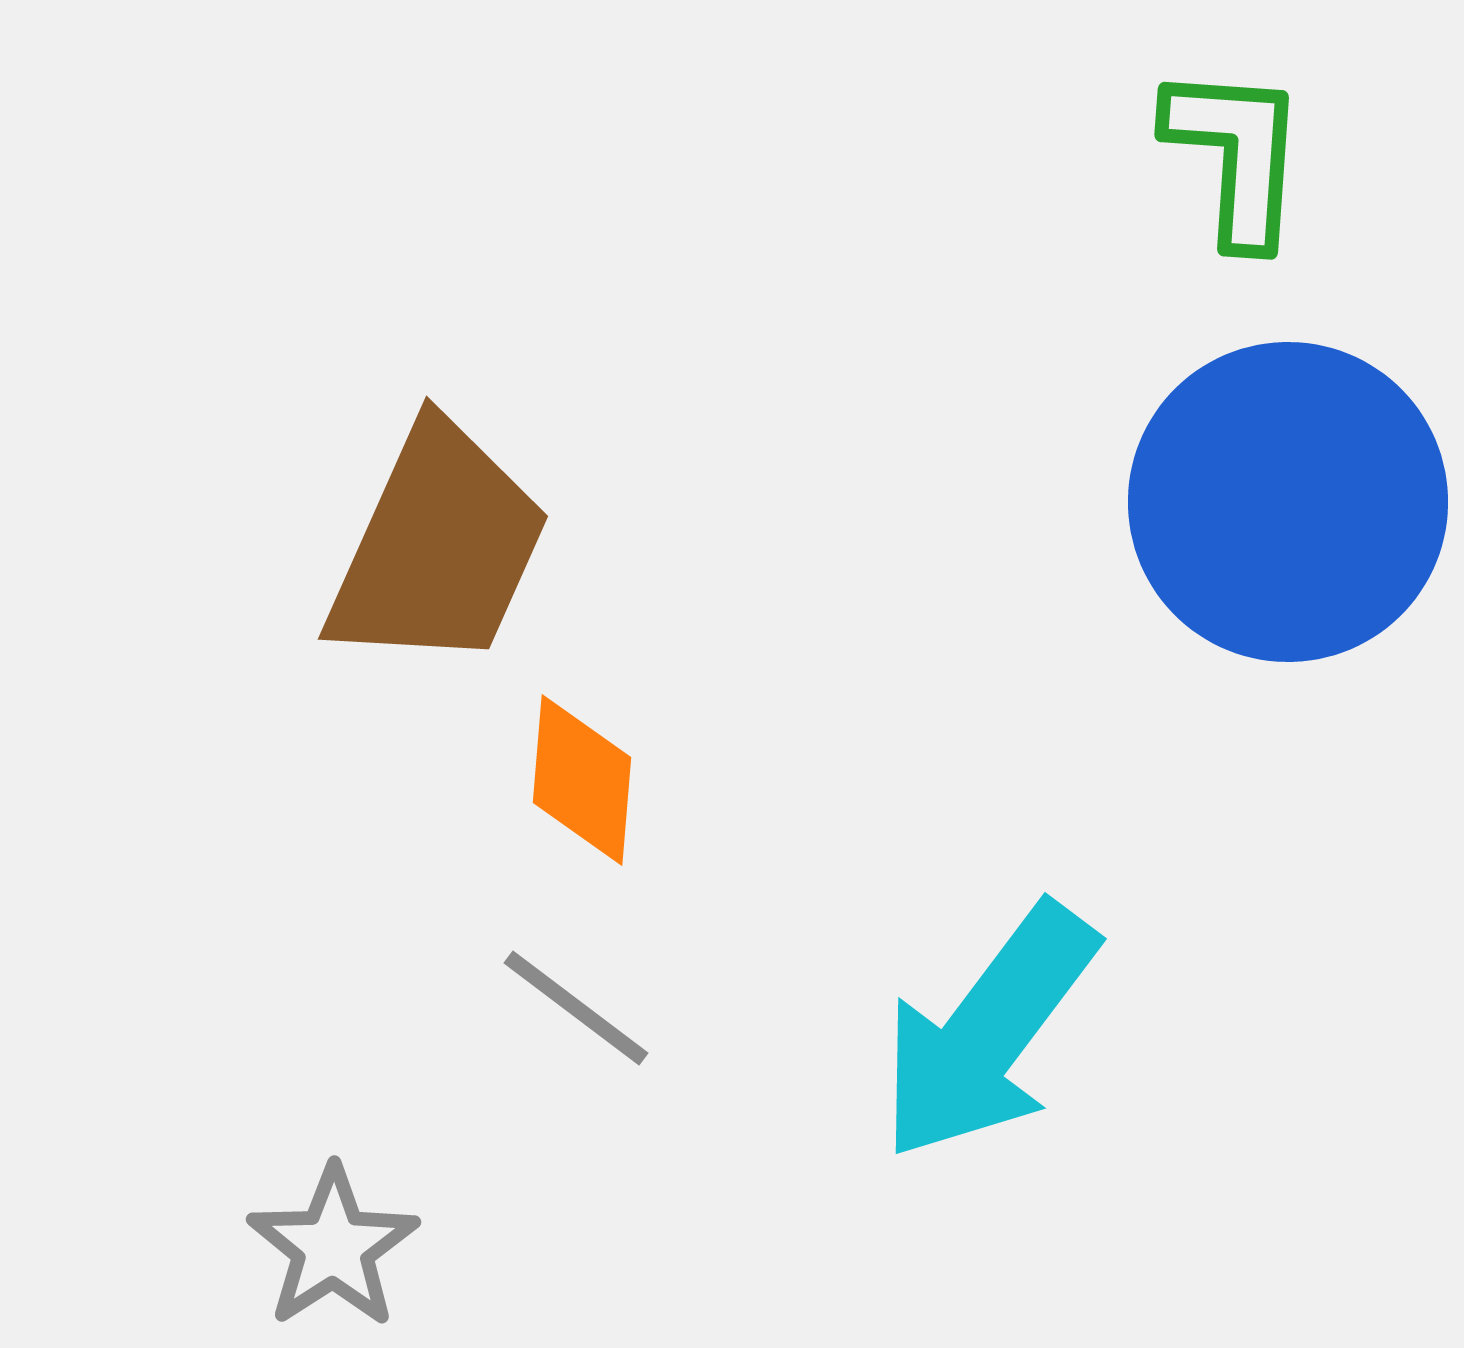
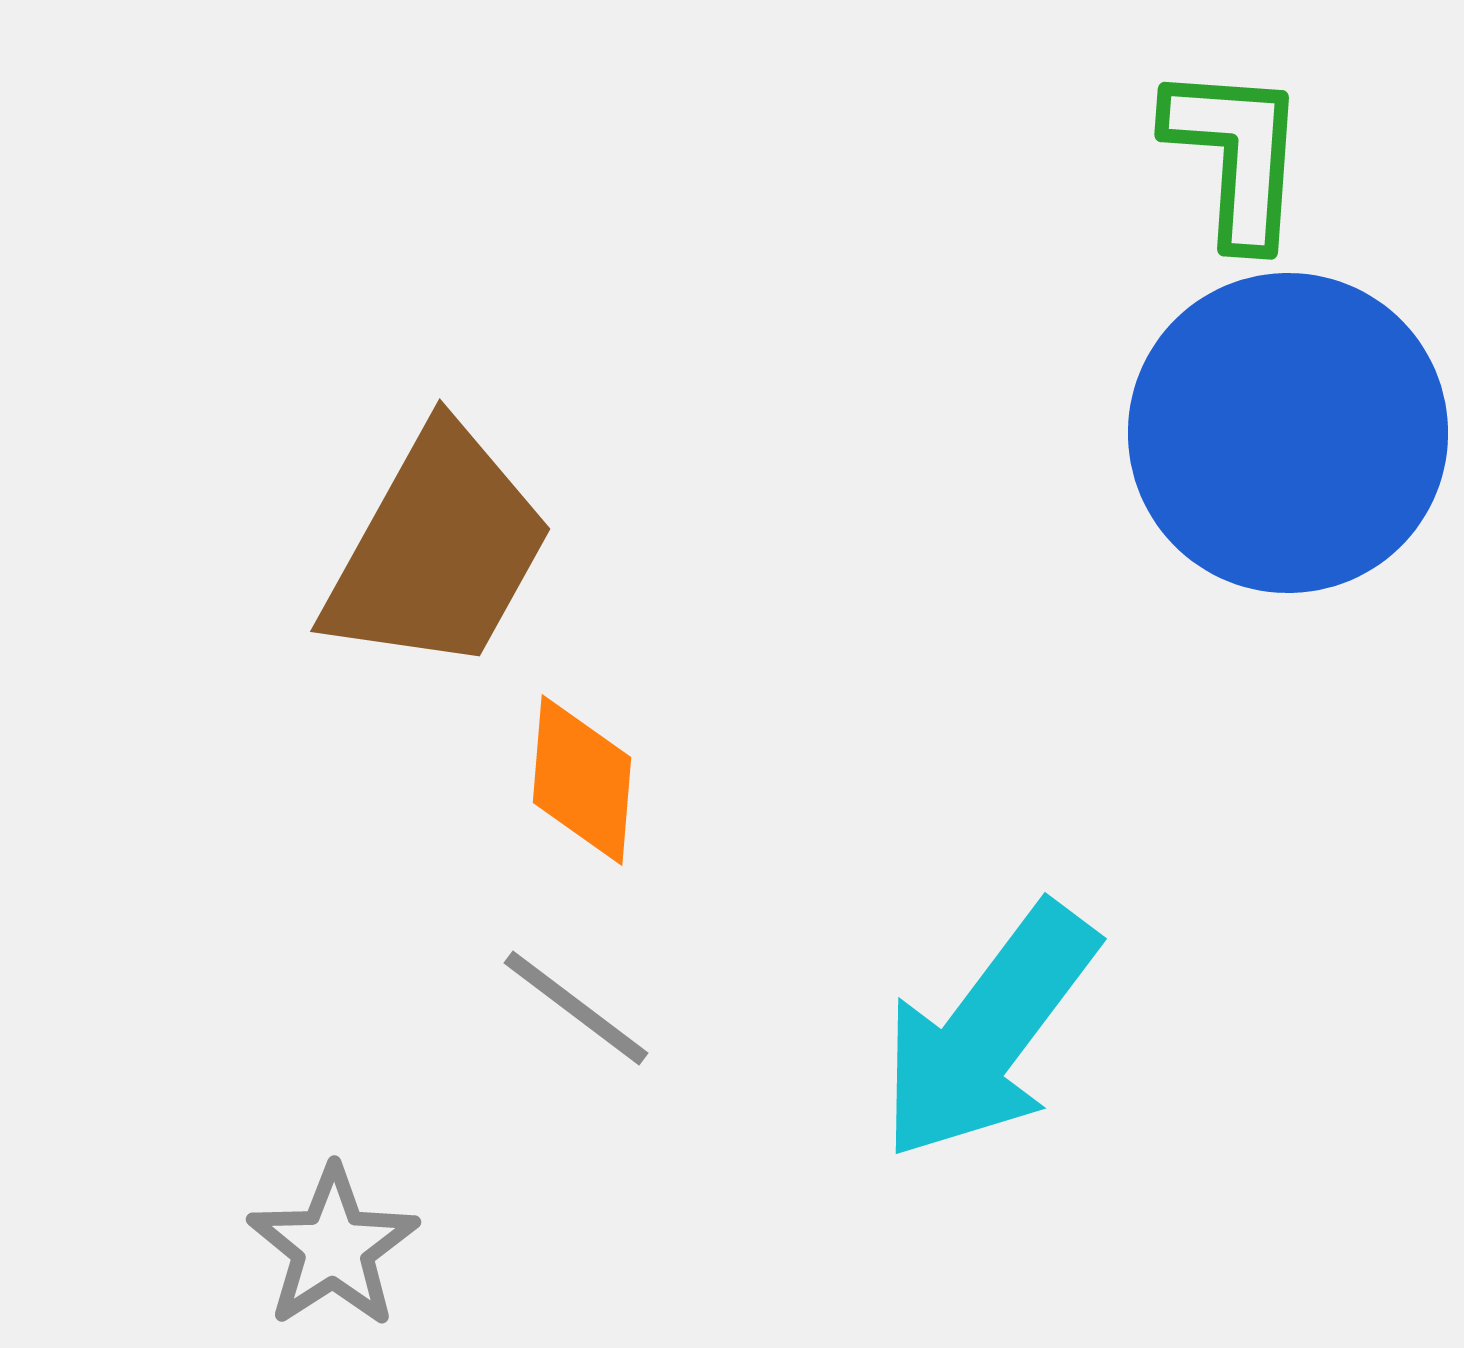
blue circle: moved 69 px up
brown trapezoid: moved 3 px down; rotated 5 degrees clockwise
